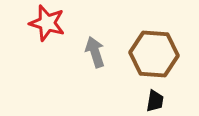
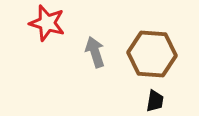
brown hexagon: moved 2 px left
